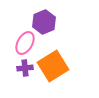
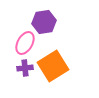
purple hexagon: rotated 15 degrees clockwise
